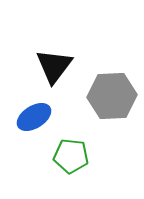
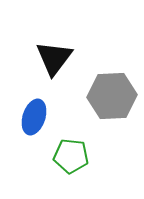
black triangle: moved 8 px up
blue ellipse: rotated 40 degrees counterclockwise
